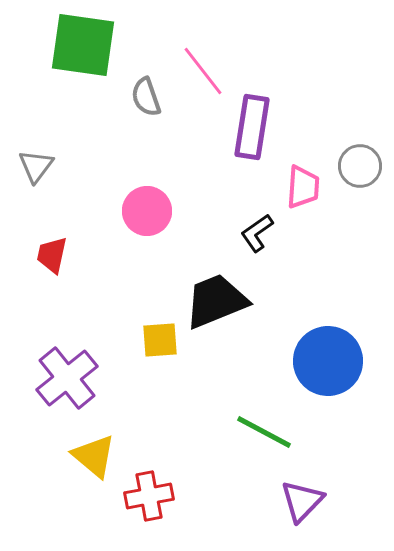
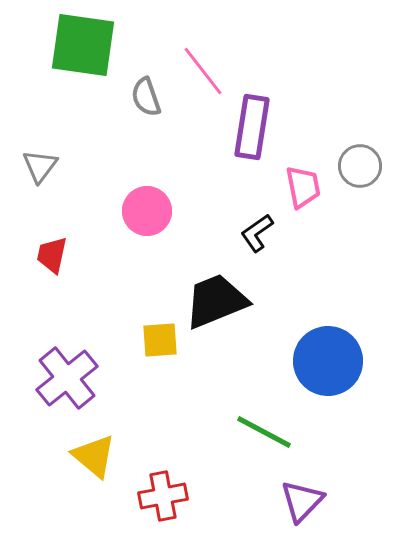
gray triangle: moved 4 px right
pink trapezoid: rotated 15 degrees counterclockwise
red cross: moved 14 px right
